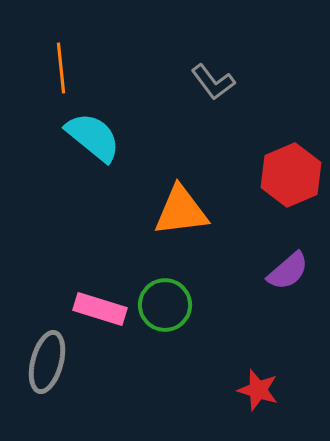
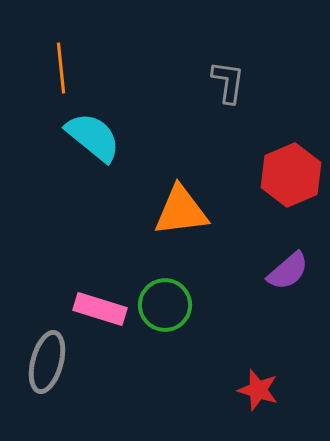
gray L-shape: moved 15 px right; rotated 135 degrees counterclockwise
